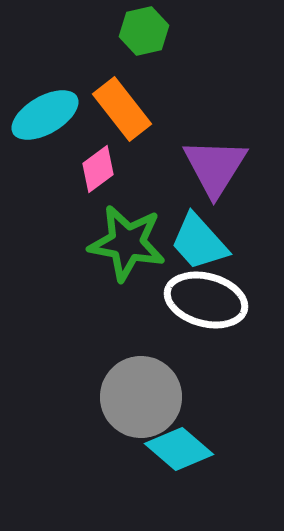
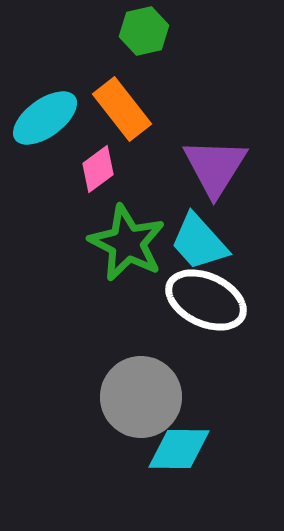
cyan ellipse: moved 3 px down; rotated 6 degrees counterclockwise
green star: rotated 16 degrees clockwise
white ellipse: rotated 10 degrees clockwise
cyan diamond: rotated 40 degrees counterclockwise
